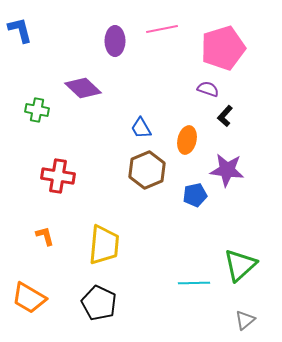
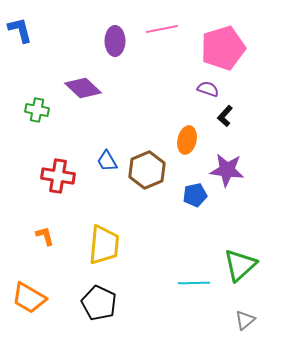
blue trapezoid: moved 34 px left, 33 px down
